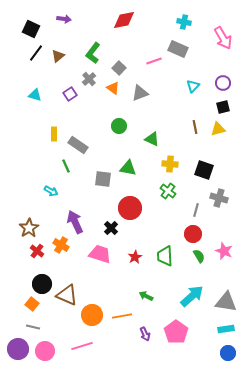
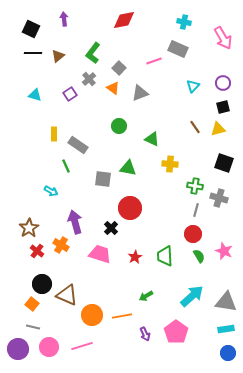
purple arrow at (64, 19): rotated 104 degrees counterclockwise
black line at (36, 53): moved 3 px left; rotated 54 degrees clockwise
brown line at (195, 127): rotated 24 degrees counterclockwise
black square at (204, 170): moved 20 px right, 7 px up
green cross at (168, 191): moved 27 px right, 5 px up; rotated 28 degrees counterclockwise
purple arrow at (75, 222): rotated 10 degrees clockwise
green arrow at (146, 296): rotated 56 degrees counterclockwise
pink circle at (45, 351): moved 4 px right, 4 px up
